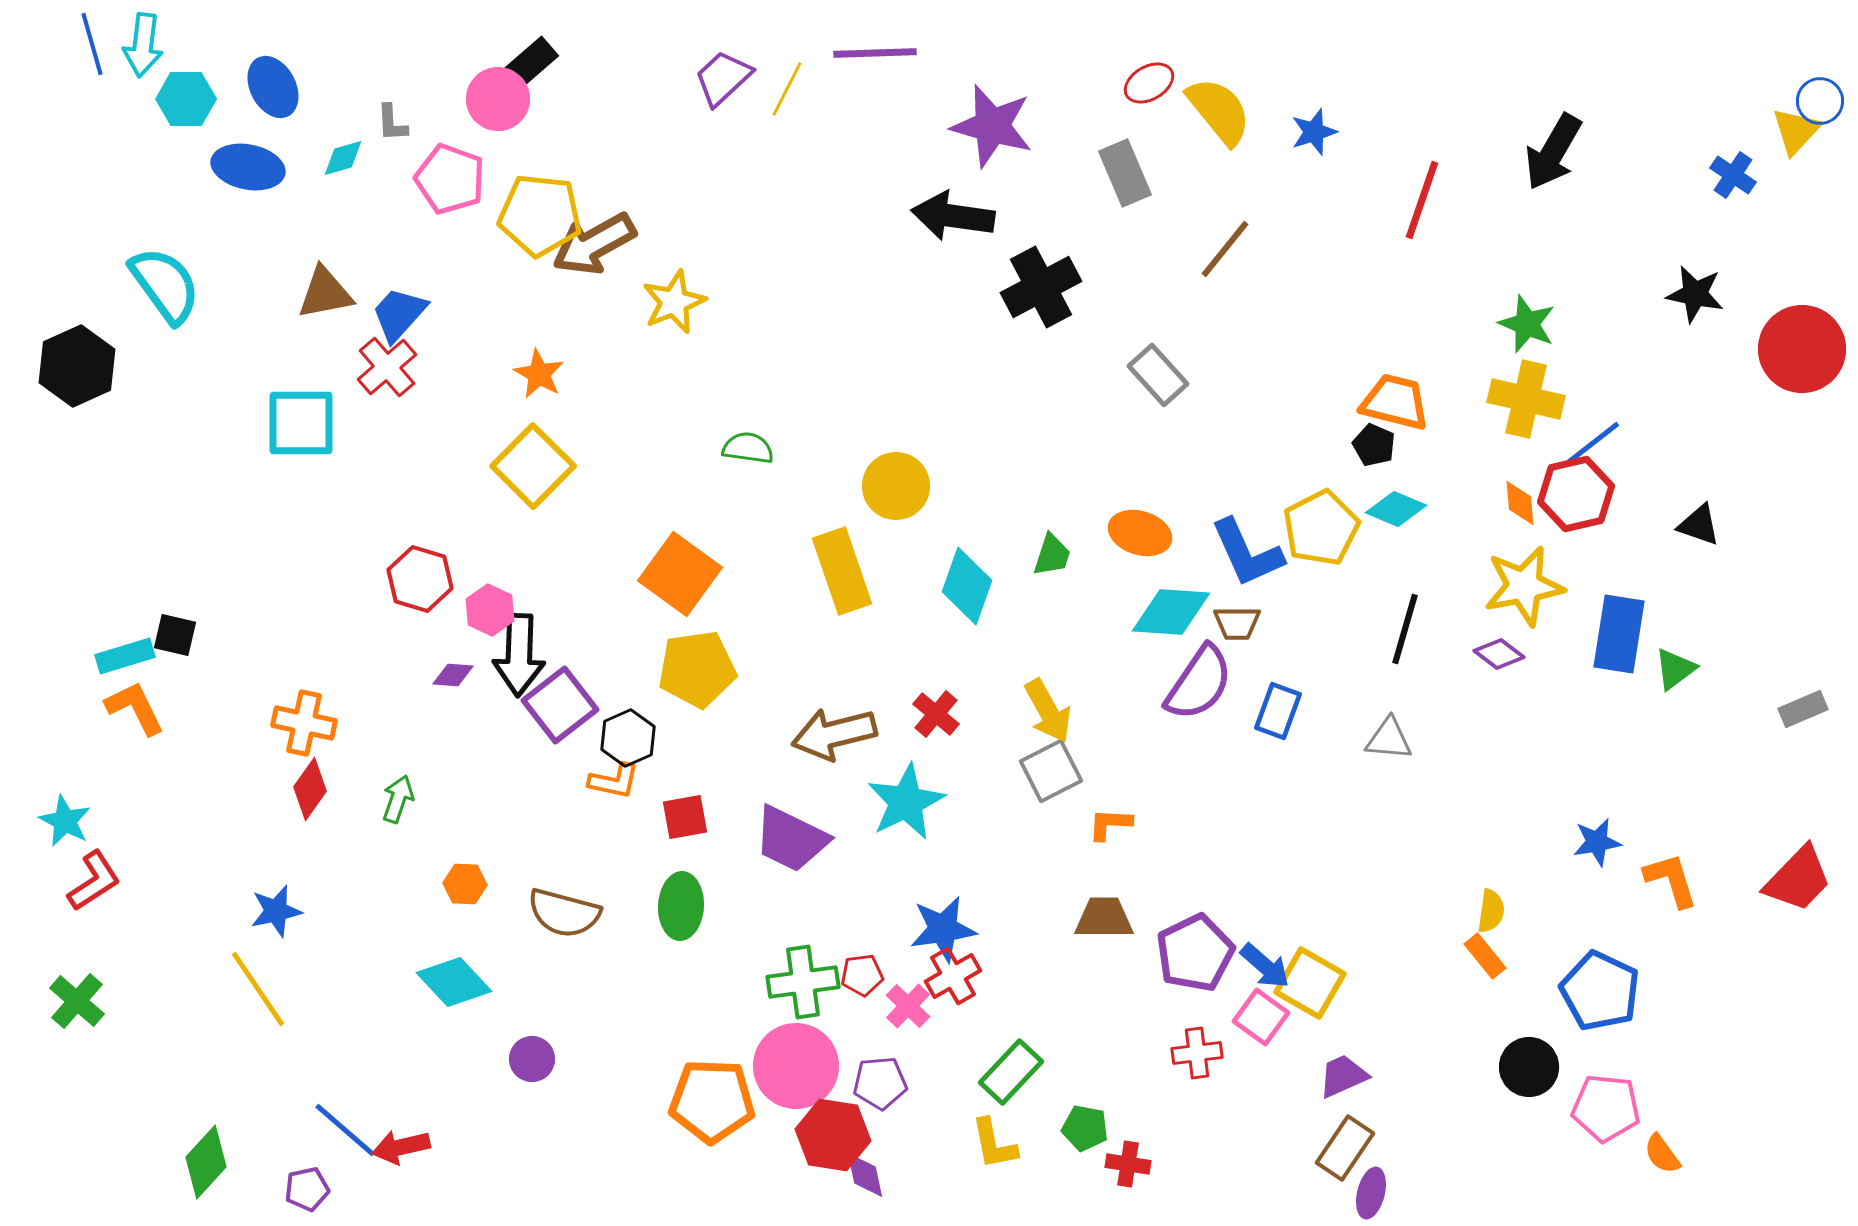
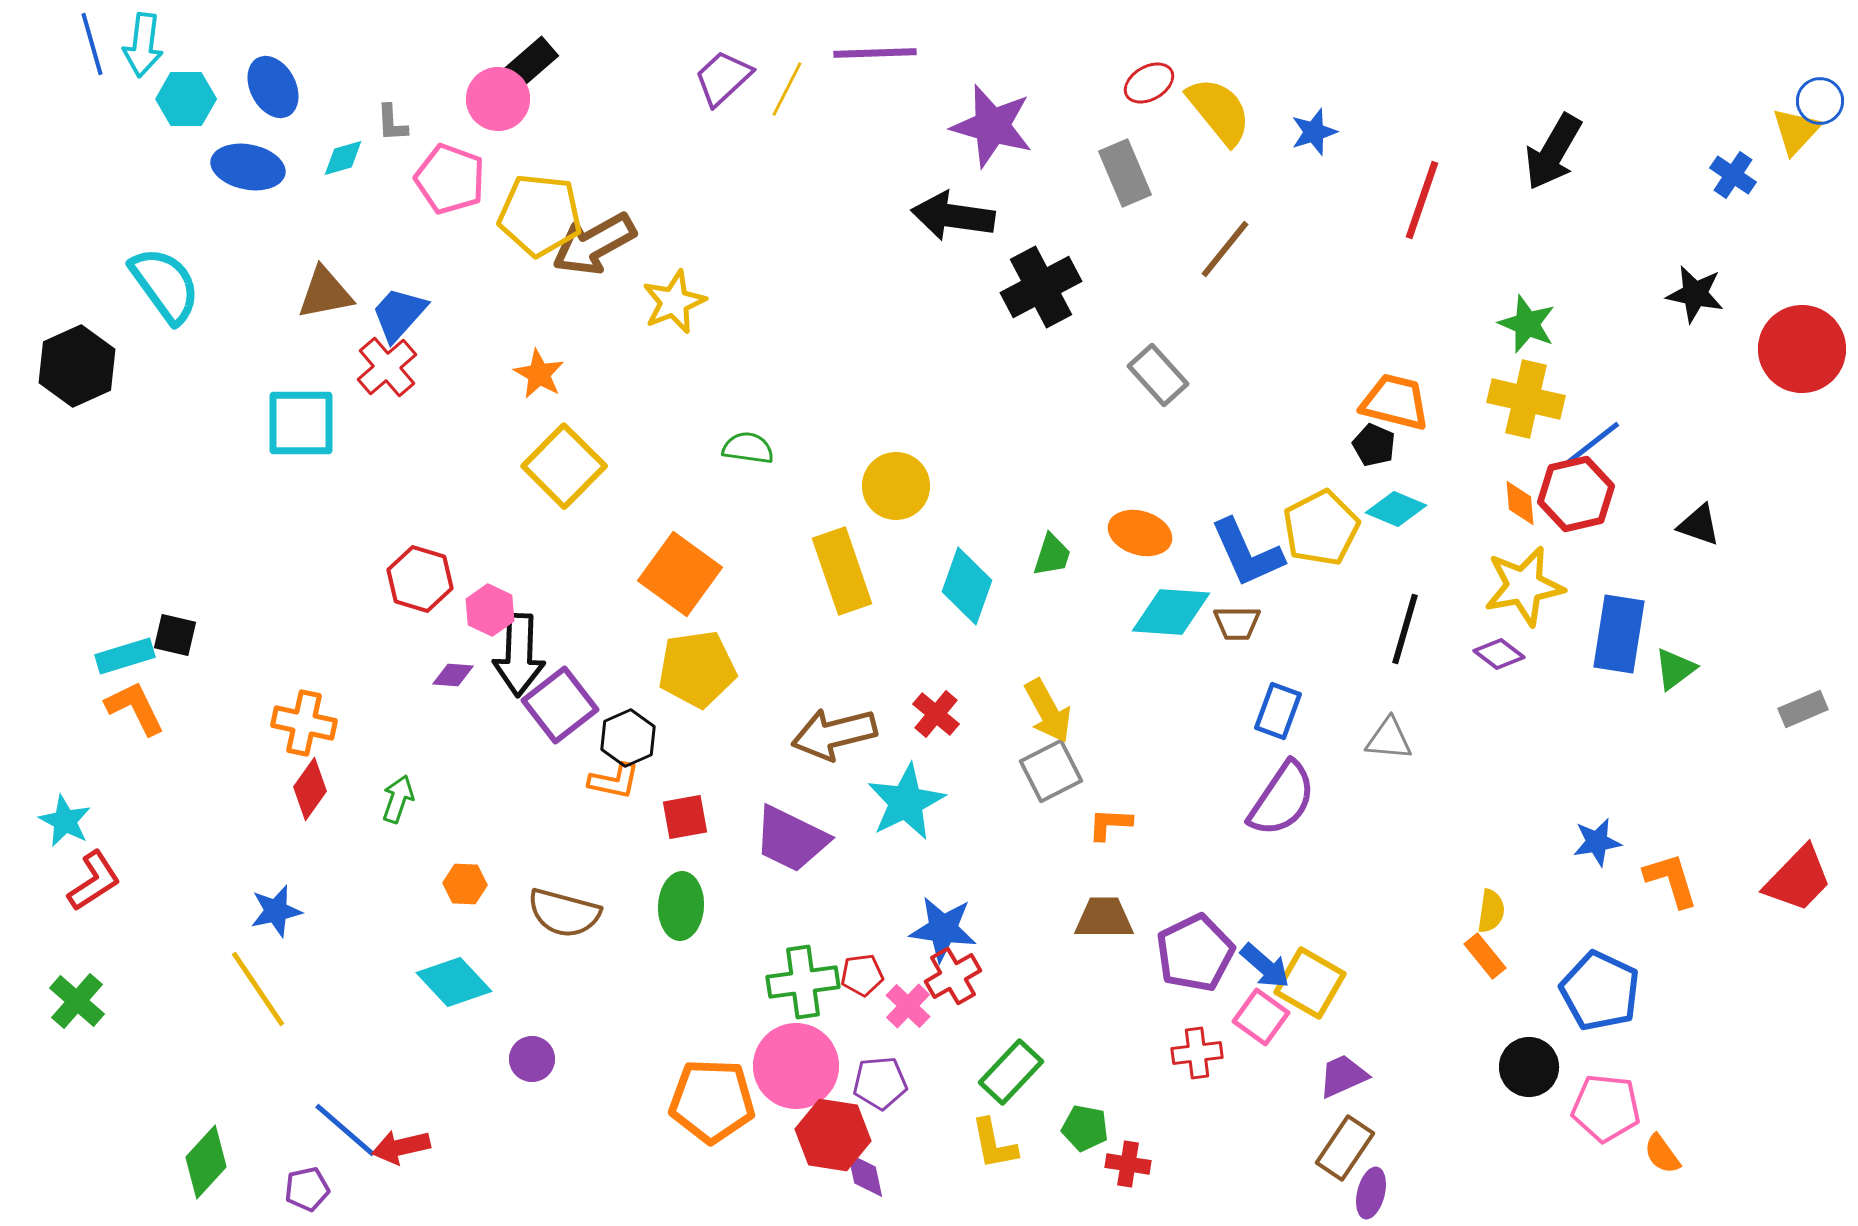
yellow square at (533, 466): moved 31 px right
purple semicircle at (1199, 683): moved 83 px right, 116 px down
blue star at (943, 929): rotated 16 degrees clockwise
